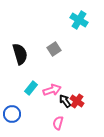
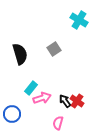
pink arrow: moved 10 px left, 8 px down
